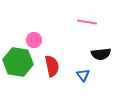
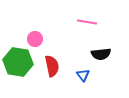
pink circle: moved 1 px right, 1 px up
